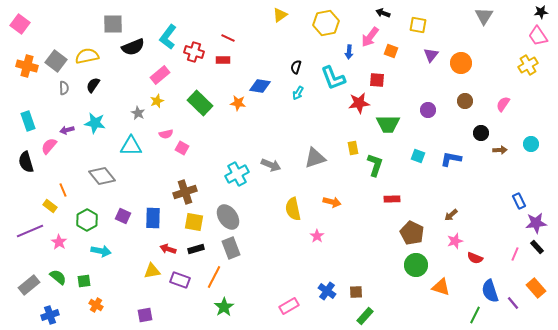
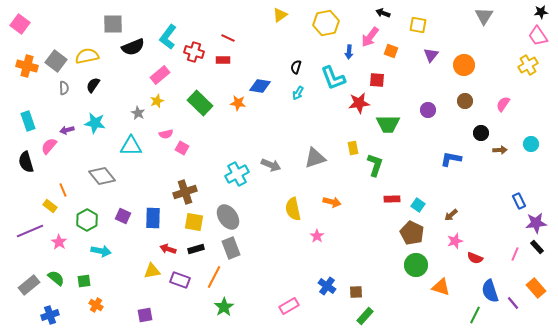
orange circle at (461, 63): moved 3 px right, 2 px down
cyan square at (418, 156): moved 49 px down; rotated 16 degrees clockwise
green semicircle at (58, 277): moved 2 px left, 1 px down
blue cross at (327, 291): moved 5 px up
